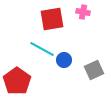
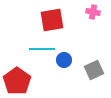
pink cross: moved 10 px right
red square: moved 1 px down
cyan line: rotated 30 degrees counterclockwise
